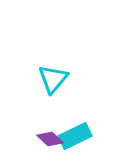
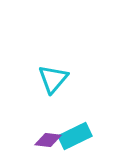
purple diamond: moved 2 px left, 1 px down; rotated 36 degrees counterclockwise
